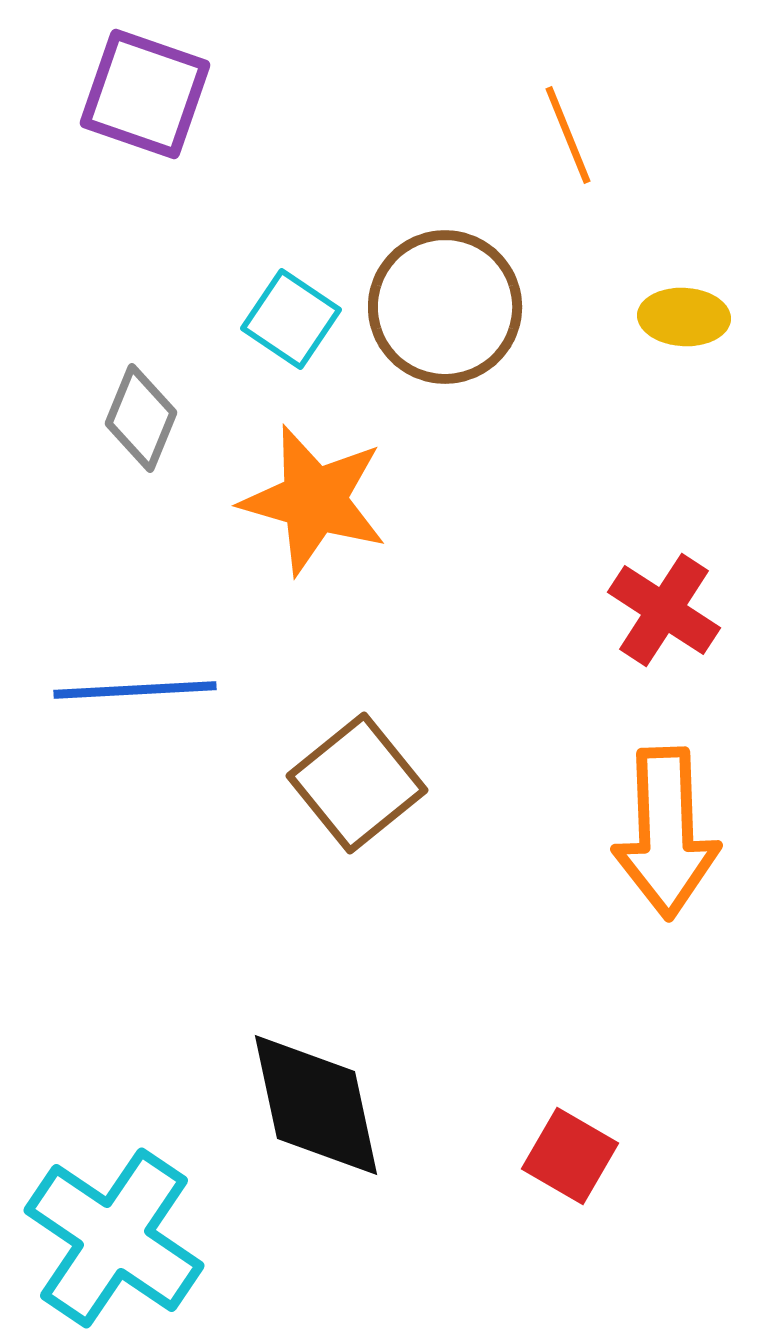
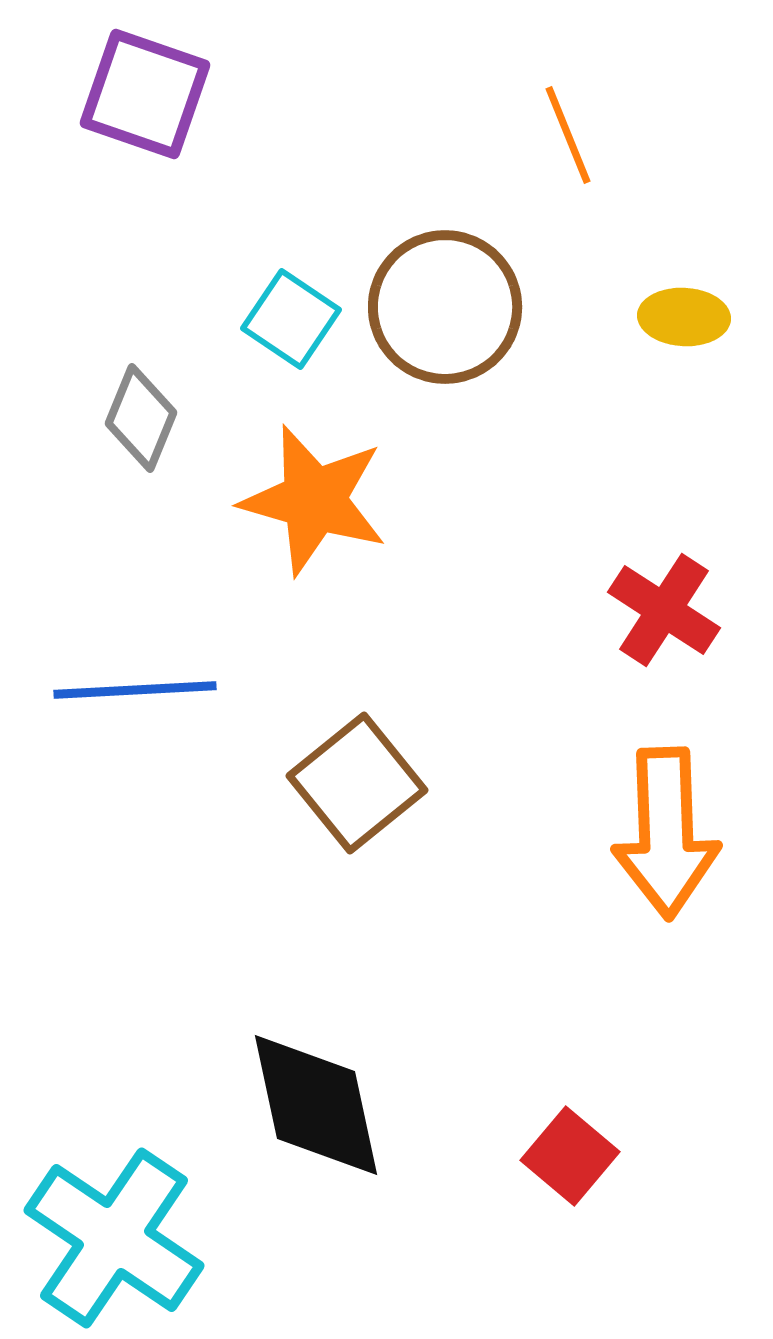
red square: rotated 10 degrees clockwise
